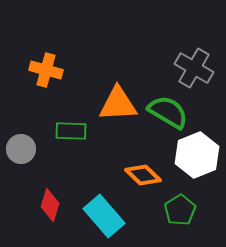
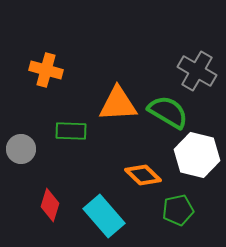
gray cross: moved 3 px right, 3 px down
white hexagon: rotated 24 degrees counterclockwise
green pentagon: moved 2 px left; rotated 20 degrees clockwise
